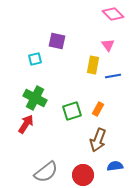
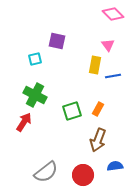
yellow rectangle: moved 2 px right
green cross: moved 3 px up
red arrow: moved 2 px left, 2 px up
